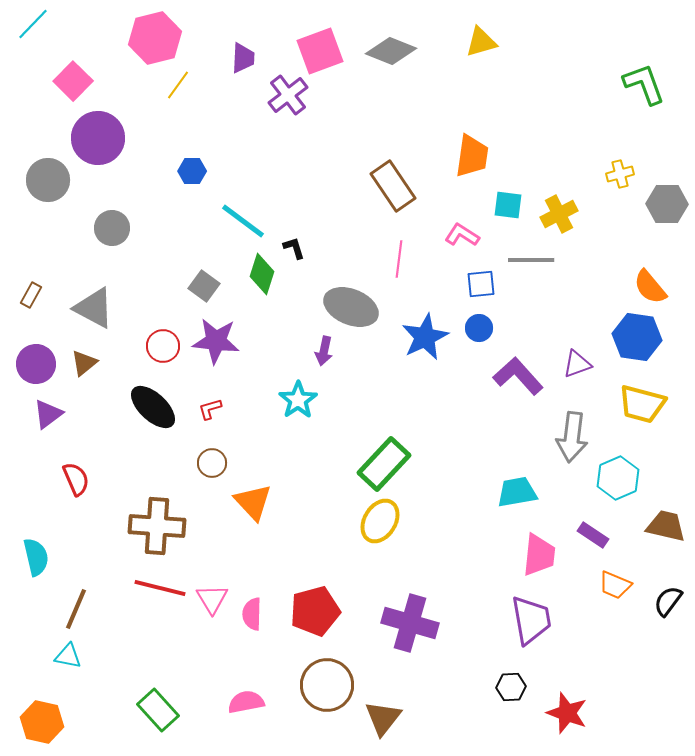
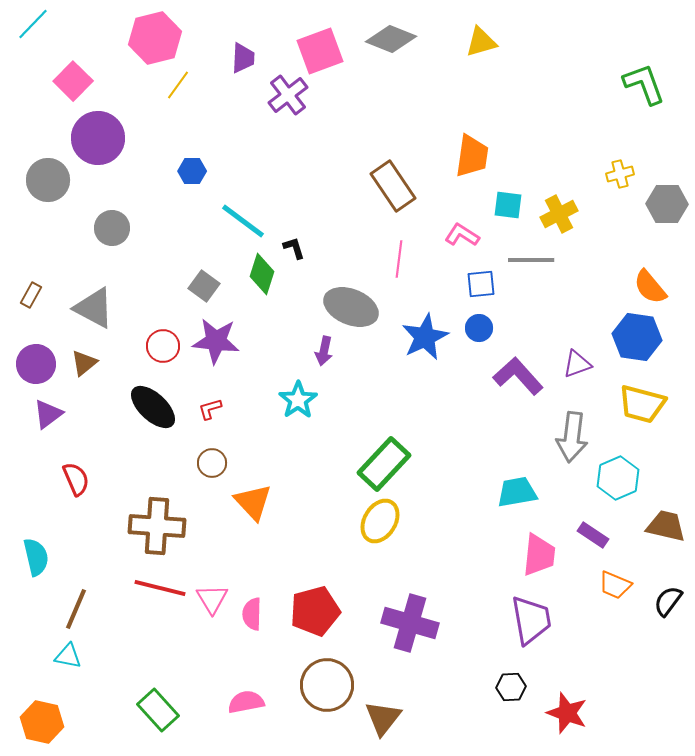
gray diamond at (391, 51): moved 12 px up
